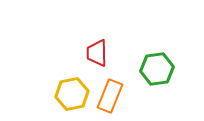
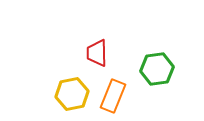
orange rectangle: moved 3 px right
